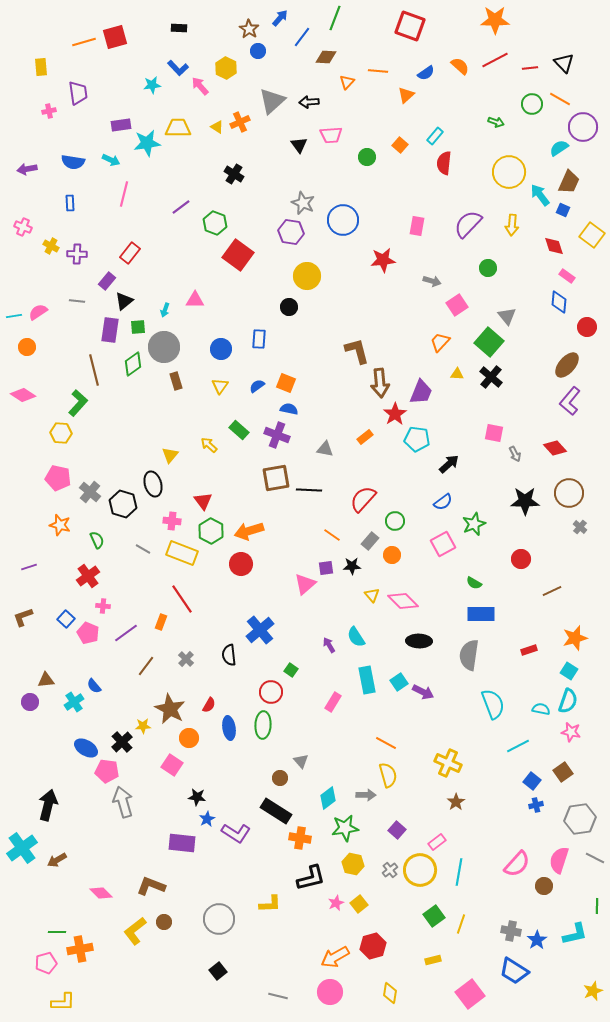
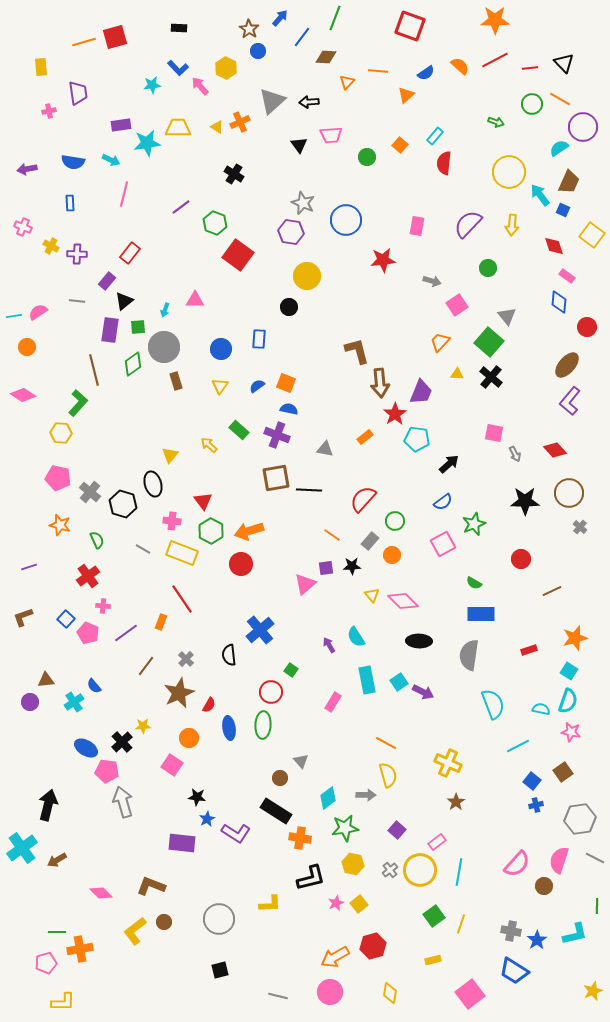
blue circle at (343, 220): moved 3 px right
red diamond at (555, 448): moved 2 px down
brown star at (170, 709): moved 9 px right, 16 px up; rotated 20 degrees clockwise
black square at (218, 971): moved 2 px right, 1 px up; rotated 24 degrees clockwise
